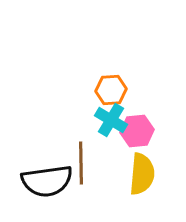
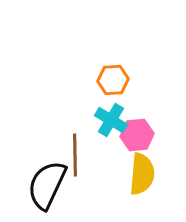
orange hexagon: moved 2 px right, 10 px up
pink hexagon: moved 4 px down
brown line: moved 6 px left, 8 px up
black semicircle: moved 4 px down; rotated 123 degrees clockwise
